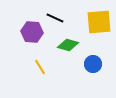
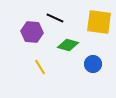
yellow square: rotated 12 degrees clockwise
